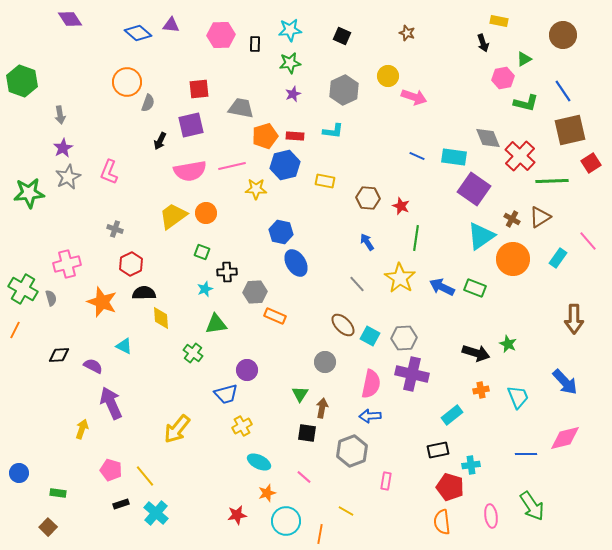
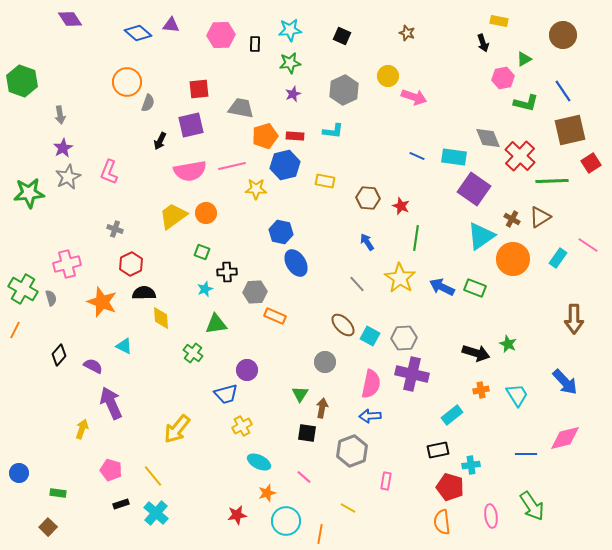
pink line at (588, 241): moved 4 px down; rotated 15 degrees counterclockwise
black diamond at (59, 355): rotated 45 degrees counterclockwise
cyan trapezoid at (518, 397): moved 1 px left, 2 px up; rotated 10 degrees counterclockwise
yellow line at (145, 476): moved 8 px right
yellow line at (346, 511): moved 2 px right, 3 px up
